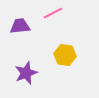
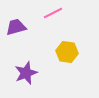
purple trapezoid: moved 4 px left, 1 px down; rotated 10 degrees counterclockwise
yellow hexagon: moved 2 px right, 3 px up
